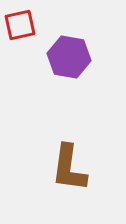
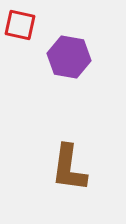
red square: rotated 24 degrees clockwise
